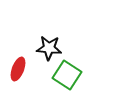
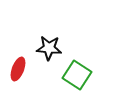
green square: moved 10 px right
